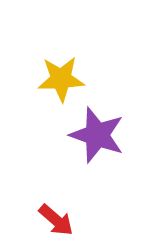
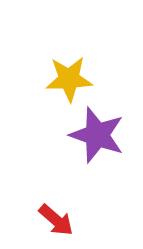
yellow star: moved 8 px right
